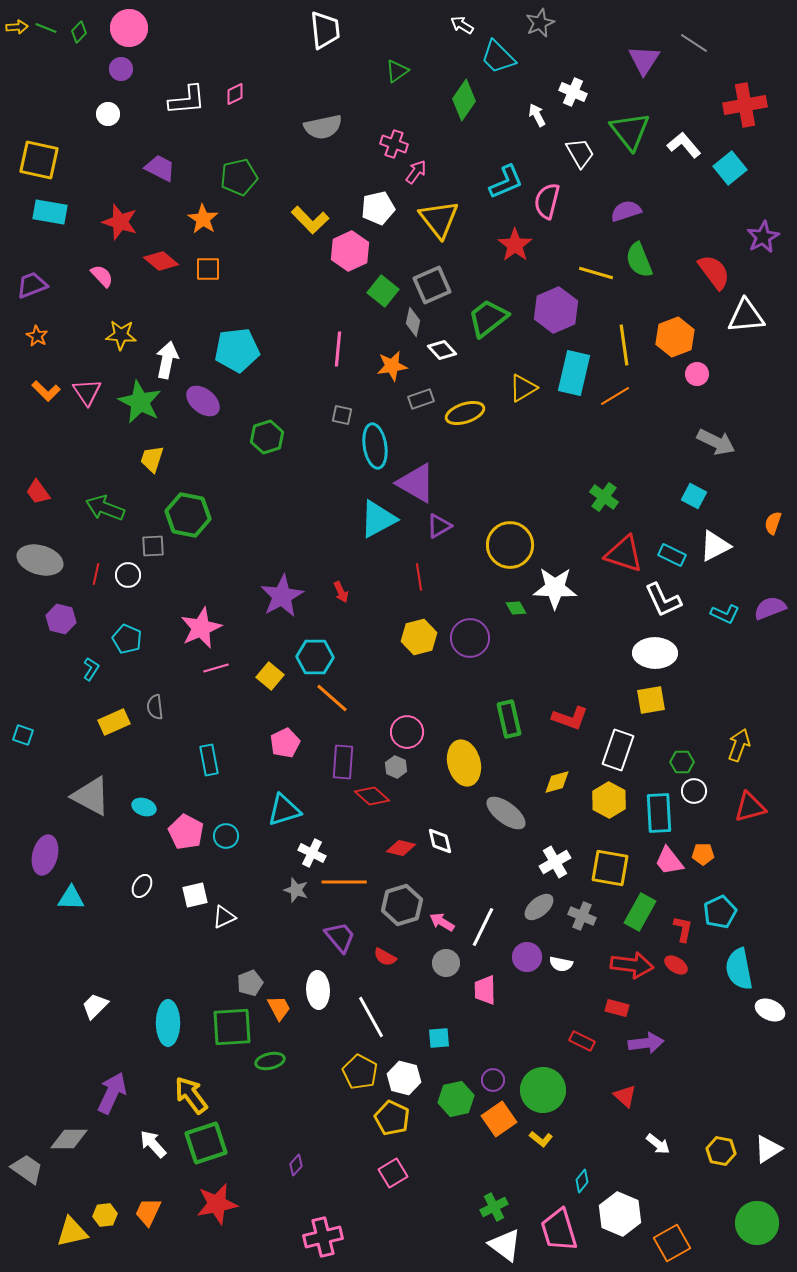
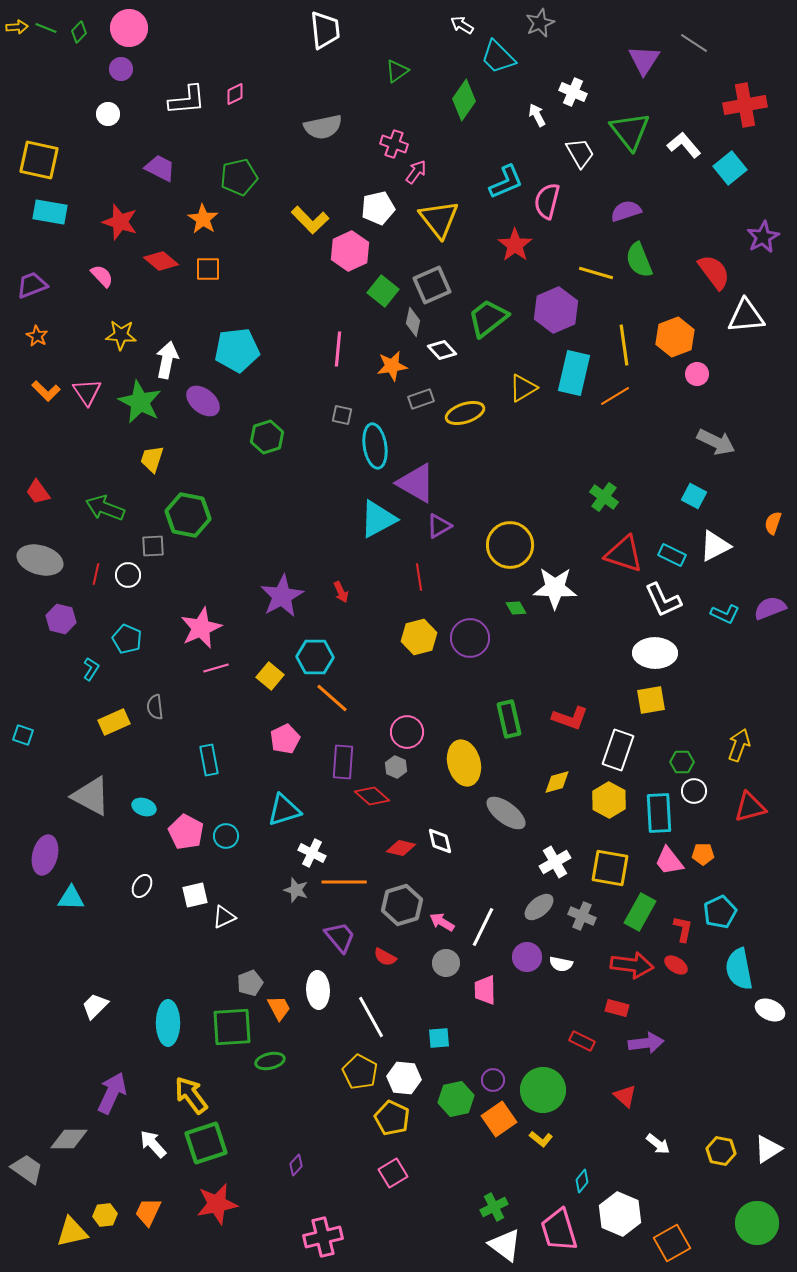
pink pentagon at (285, 743): moved 4 px up
white hexagon at (404, 1078): rotated 8 degrees counterclockwise
